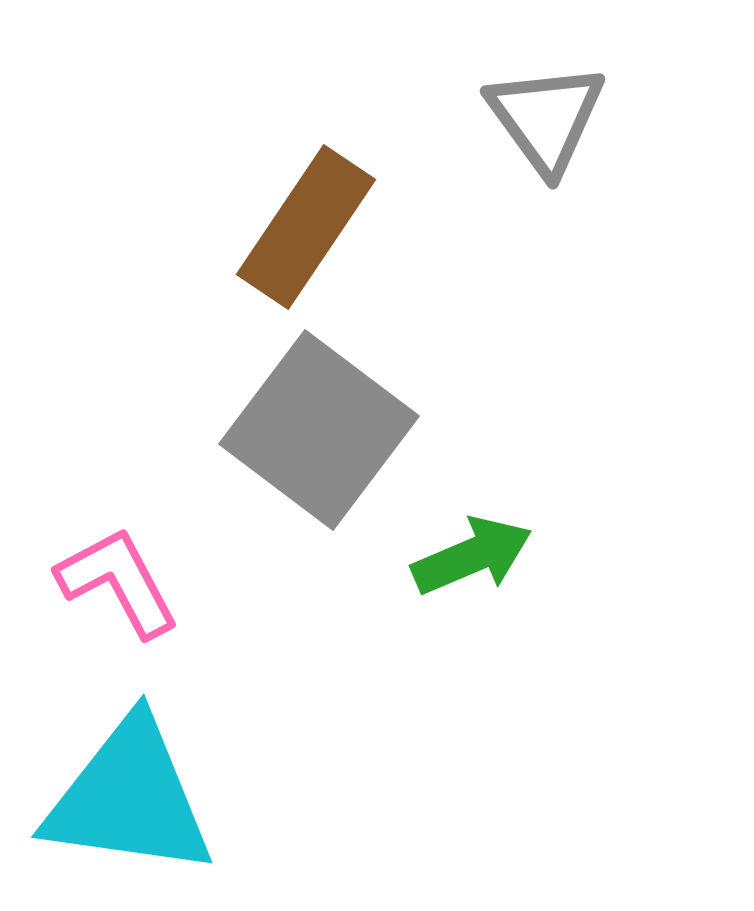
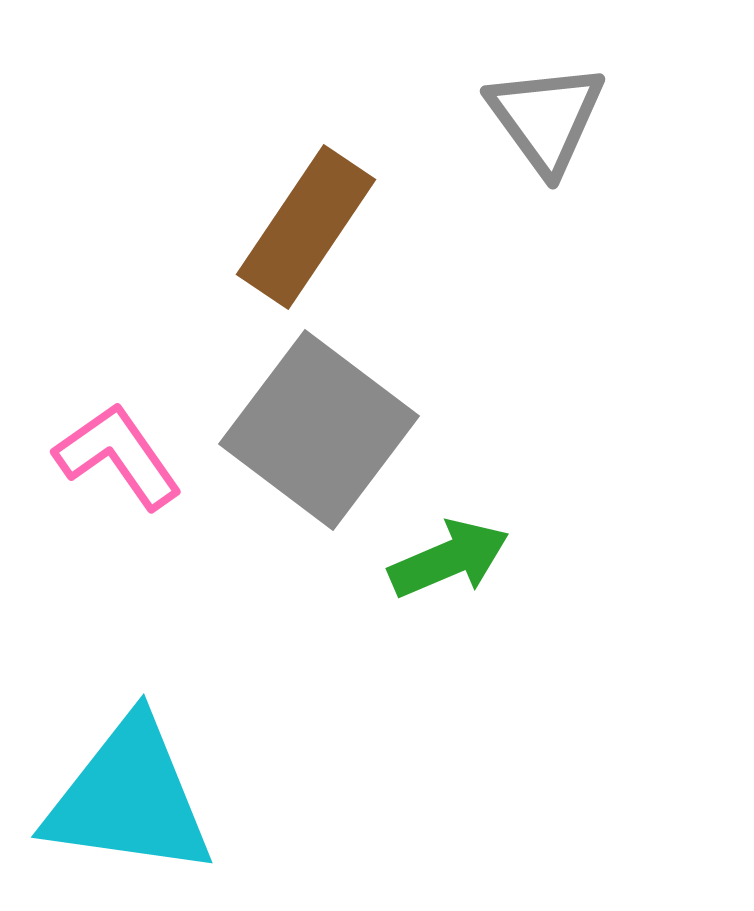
green arrow: moved 23 px left, 3 px down
pink L-shape: moved 126 px up; rotated 7 degrees counterclockwise
